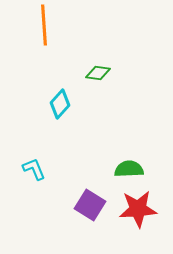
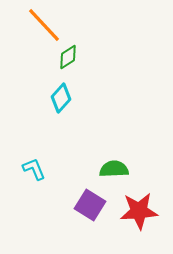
orange line: rotated 39 degrees counterclockwise
green diamond: moved 30 px left, 16 px up; rotated 40 degrees counterclockwise
cyan diamond: moved 1 px right, 6 px up
green semicircle: moved 15 px left
red star: moved 1 px right, 2 px down
